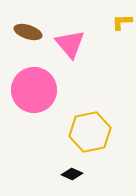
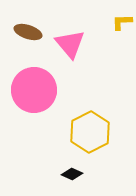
yellow hexagon: rotated 15 degrees counterclockwise
